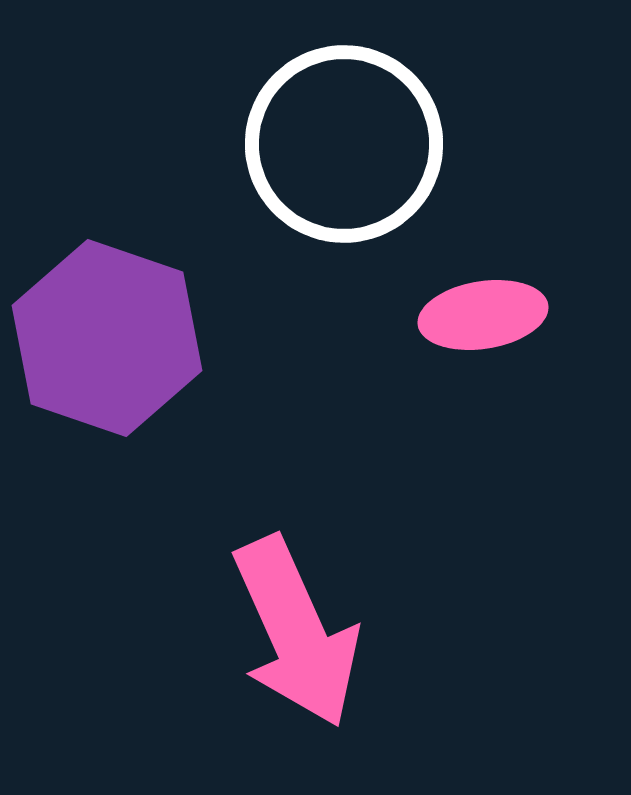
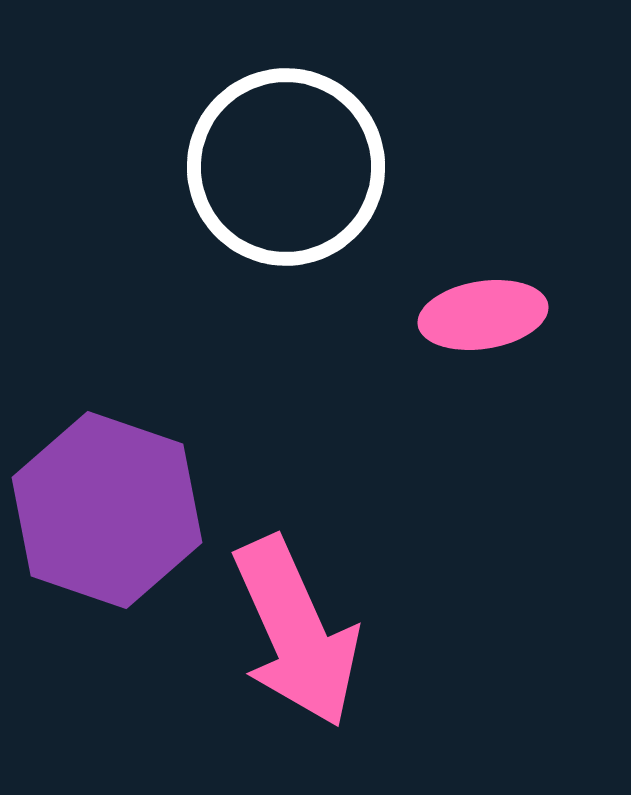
white circle: moved 58 px left, 23 px down
purple hexagon: moved 172 px down
